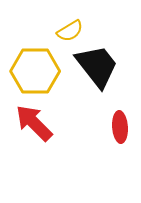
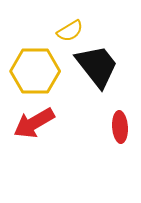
red arrow: rotated 75 degrees counterclockwise
